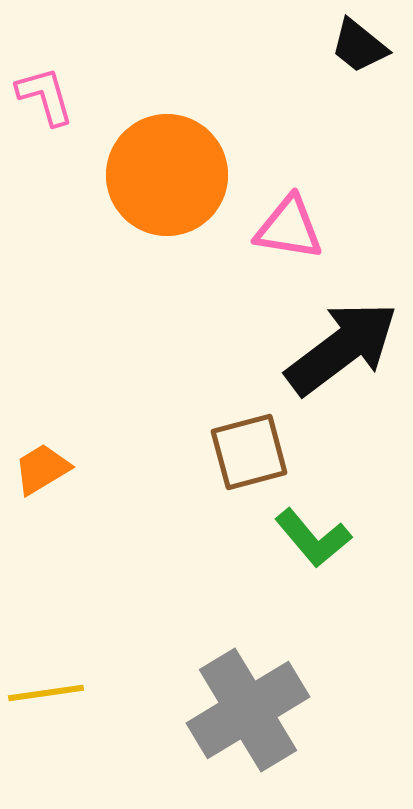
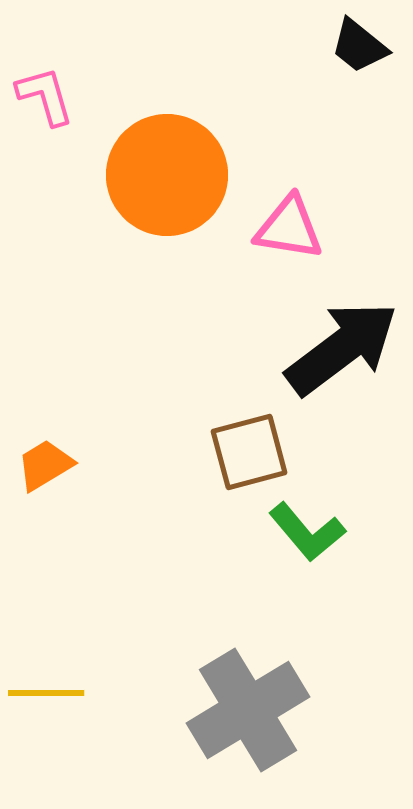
orange trapezoid: moved 3 px right, 4 px up
green L-shape: moved 6 px left, 6 px up
yellow line: rotated 8 degrees clockwise
